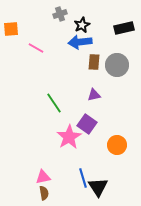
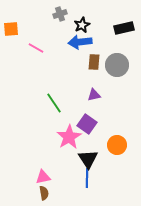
blue line: moved 4 px right; rotated 18 degrees clockwise
black triangle: moved 10 px left, 28 px up
